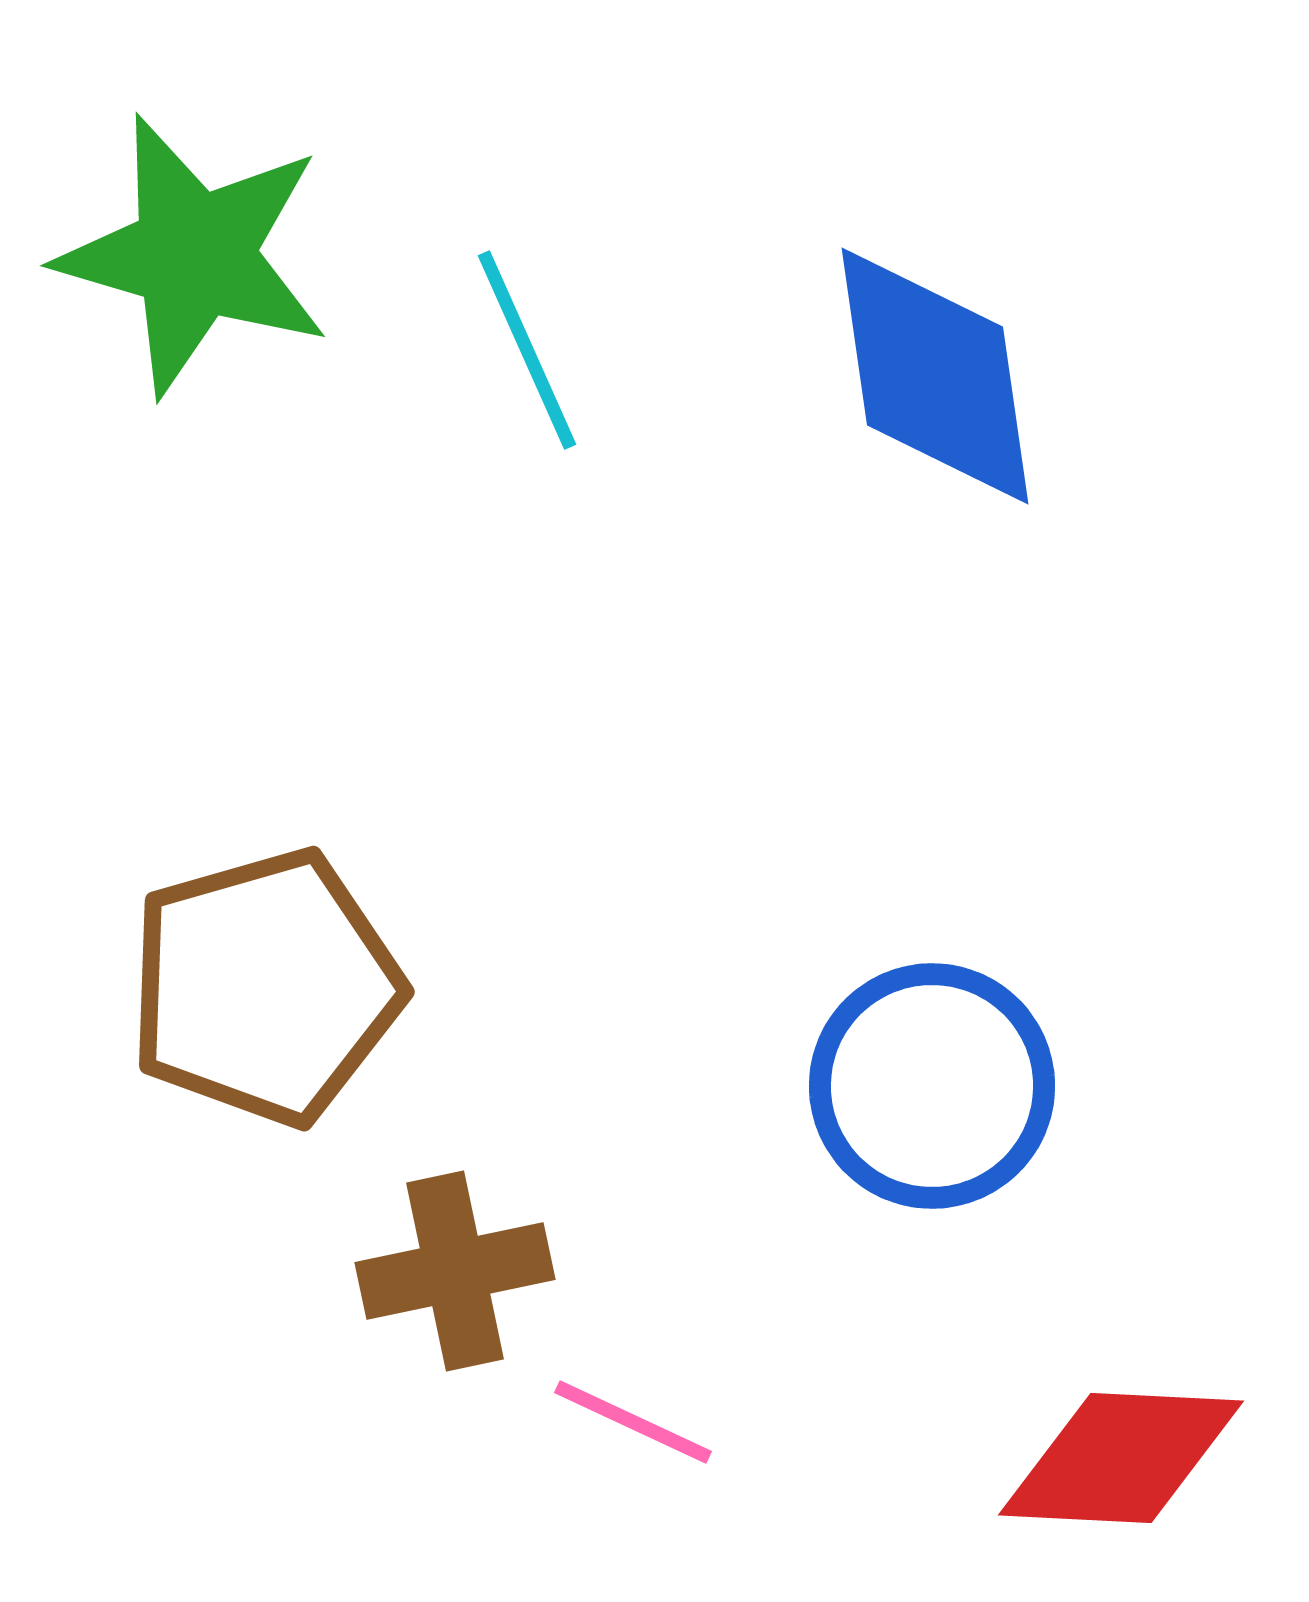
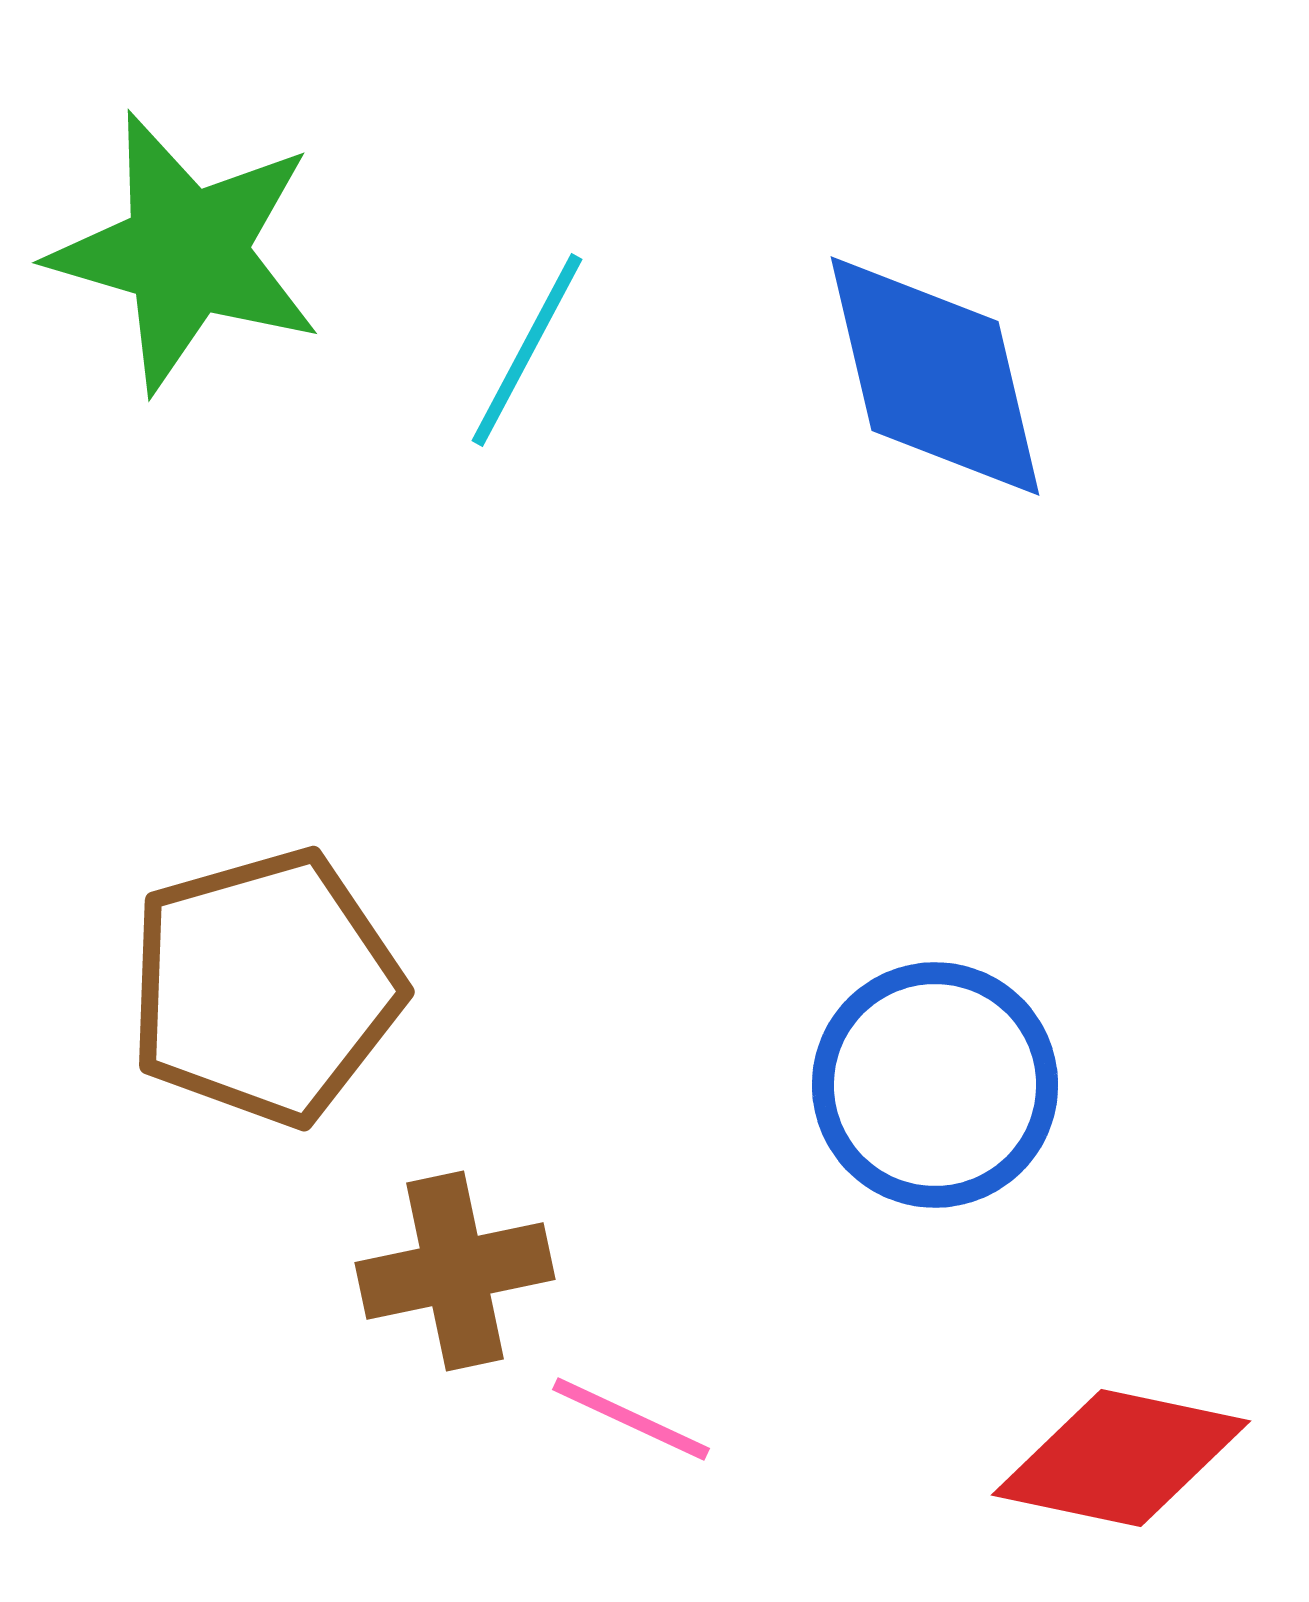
green star: moved 8 px left, 3 px up
cyan line: rotated 52 degrees clockwise
blue diamond: rotated 5 degrees counterclockwise
blue circle: moved 3 px right, 1 px up
pink line: moved 2 px left, 3 px up
red diamond: rotated 9 degrees clockwise
